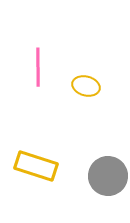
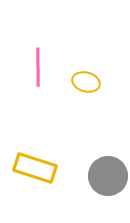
yellow ellipse: moved 4 px up
yellow rectangle: moved 1 px left, 2 px down
